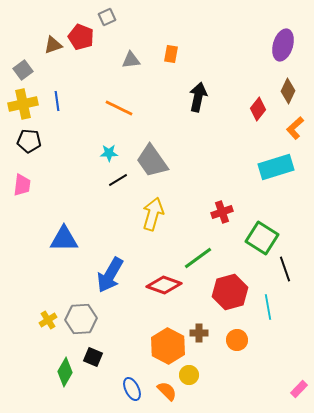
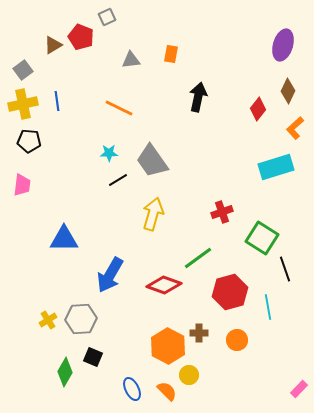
brown triangle at (53, 45): rotated 12 degrees counterclockwise
